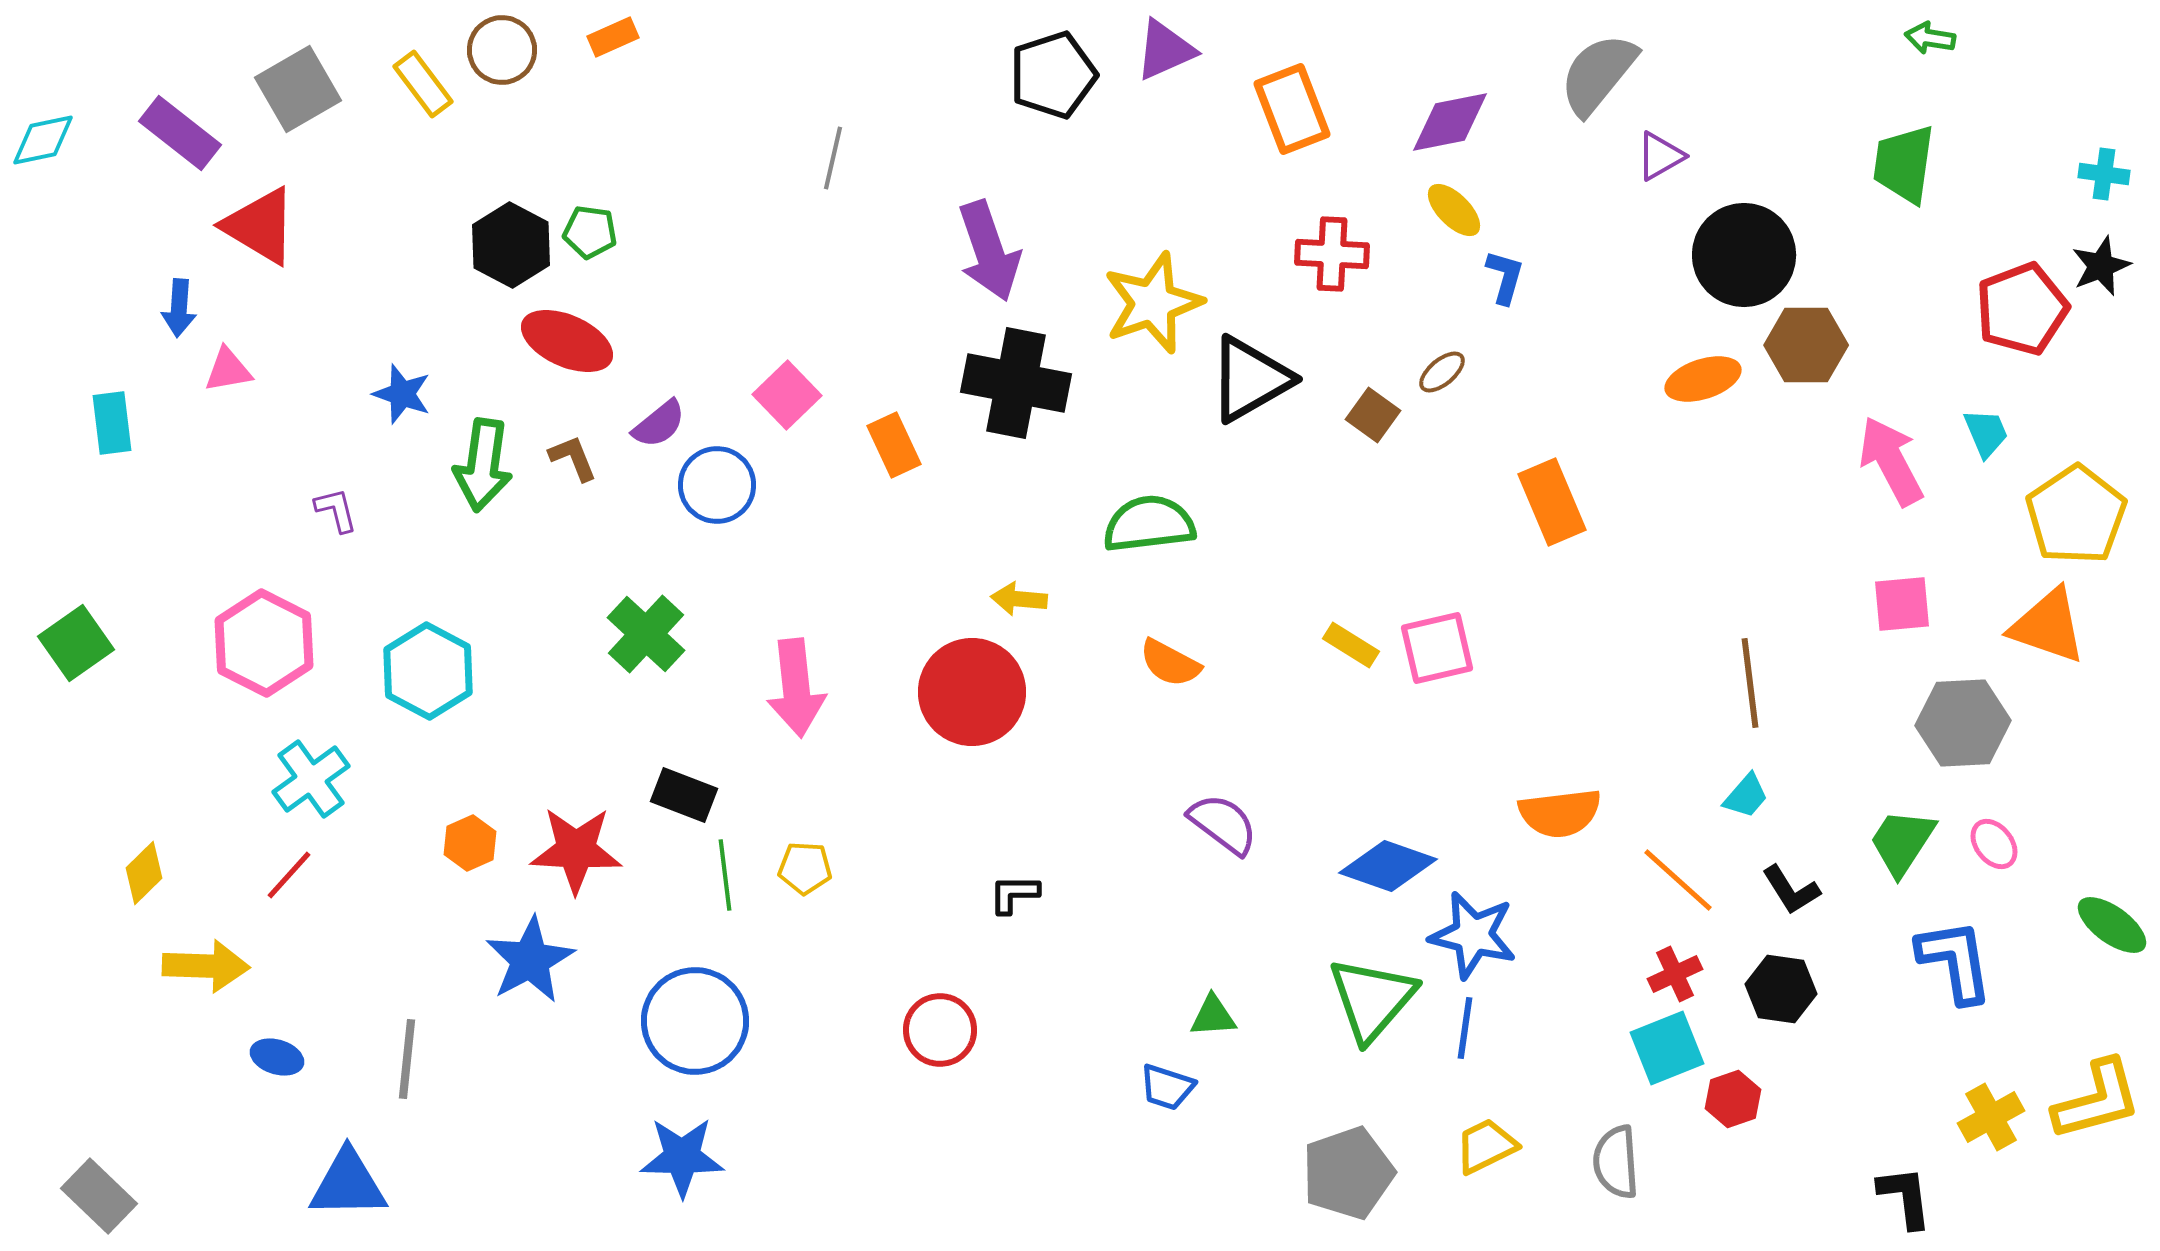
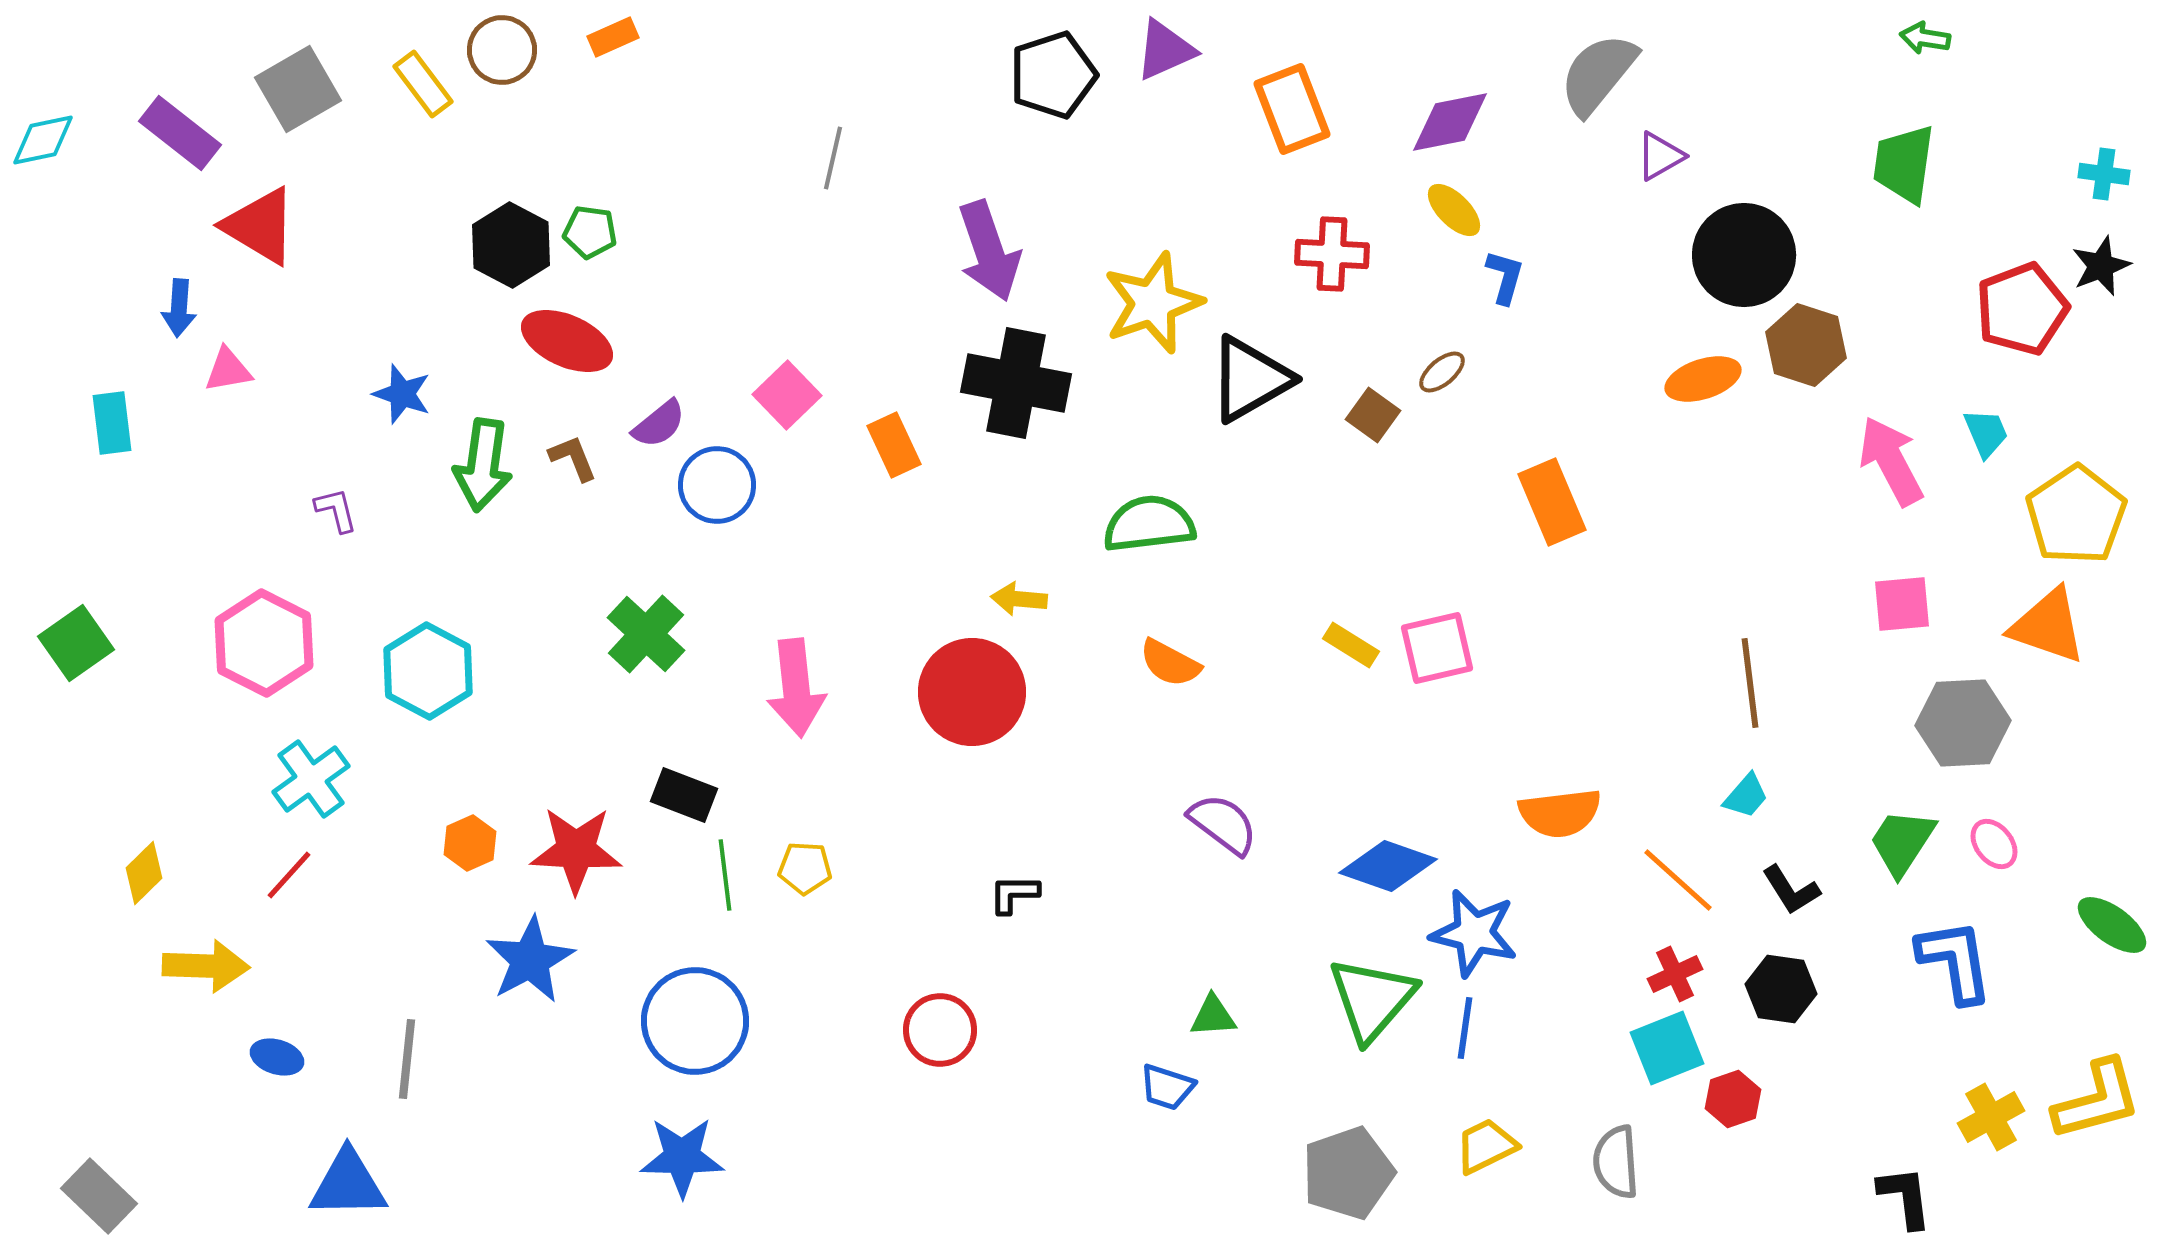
green arrow at (1930, 38): moved 5 px left
brown hexagon at (1806, 345): rotated 18 degrees clockwise
blue star at (1473, 935): moved 1 px right, 2 px up
